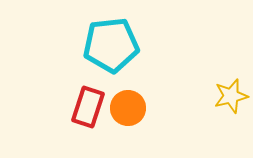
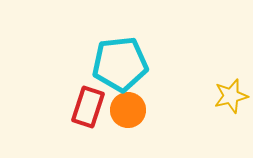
cyan pentagon: moved 9 px right, 19 px down
orange circle: moved 2 px down
